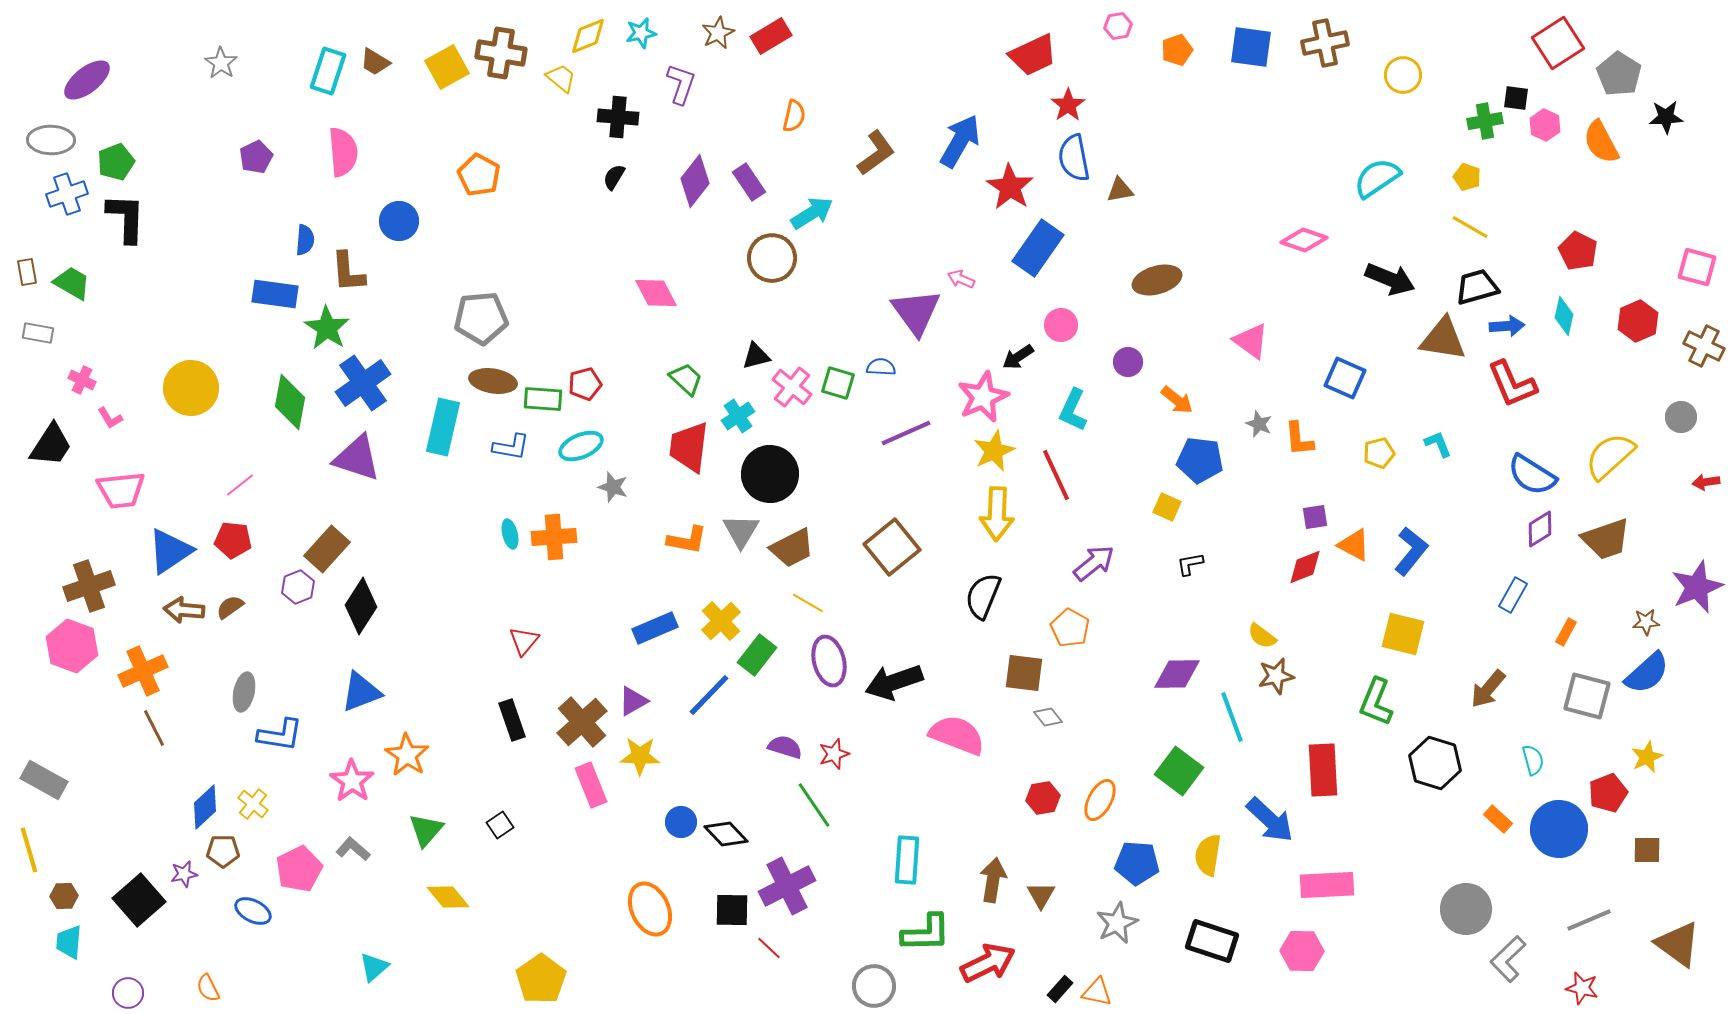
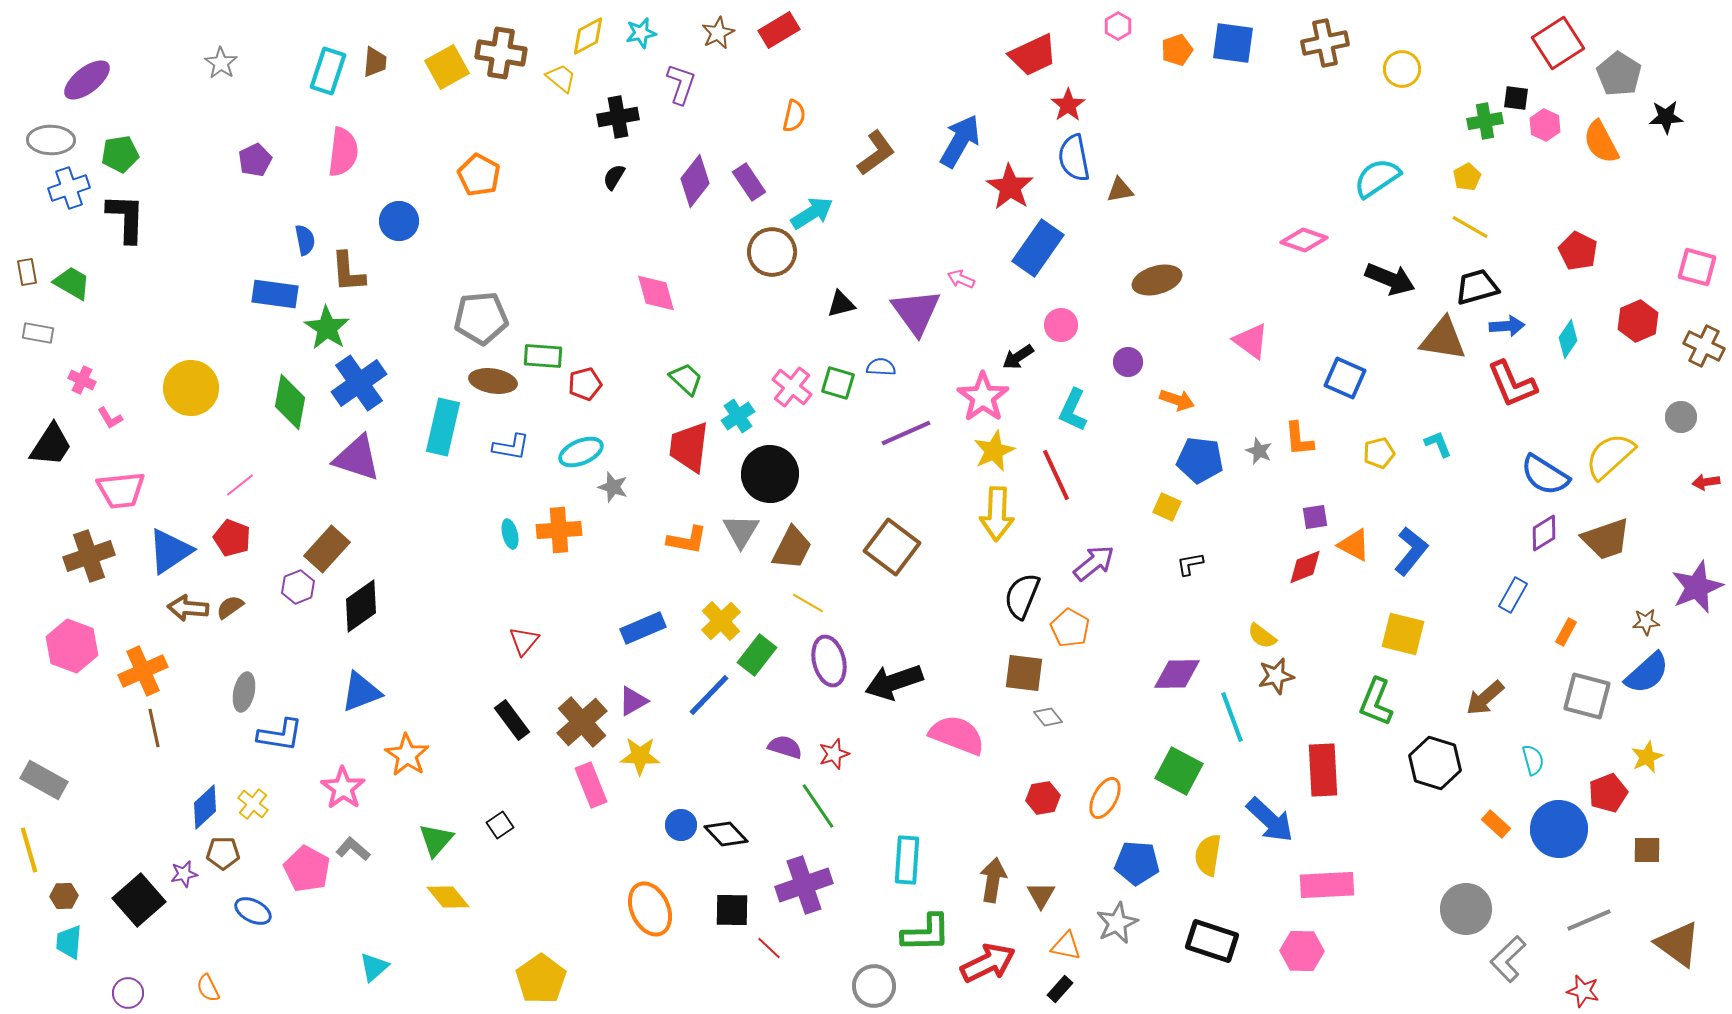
pink hexagon at (1118, 26): rotated 20 degrees counterclockwise
yellow diamond at (588, 36): rotated 6 degrees counterclockwise
red rectangle at (771, 36): moved 8 px right, 6 px up
blue square at (1251, 47): moved 18 px left, 4 px up
brown trapezoid at (375, 62): rotated 116 degrees counterclockwise
yellow circle at (1403, 75): moved 1 px left, 6 px up
black cross at (618, 117): rotated 15 degrees counterclockwise
pink semicircle at (343, 152): rotated 12 degrees clockwise
purple pentagon at (256, 157): moved 1 px left, 3 px down
green pentagon at (116, 162): moved 4 px right, 8 px up; rotated 12 degrees clockwise
yellow pentagon at (1467, 177): rotated 24 degrees clockwise
blue cross at (67, 194): moved 2 px right, 6 px up
blue semicircle at (305, 240): rotated 16 degrees counterclockwise
brown circle at (772, 258): moved 6 px up
pink diamond at (656, 293): rotated 12 degrees clockwise
cyan diamond at (1564, 316): moved 4 px right, 23 px down; rotated 21 degrees clockwise
black triangle at (756, 356): moved 85 px right, 52 px up
blue cross at (363, 383): moved 4 px left
pink star at (983, 397): rotated 12 degrees counterclockwise
green rectangle at (543, 399): moved 43 px up
orange arrow at (1177, 400): rotated 20 degrees counterclockwise
gray star at (1259, 424): moved 27 px down
cyan ellipse at (581, 446): moved 6 px down
blue semicircle at (1532, 475): moved 13 px right
purple diamond at (1540, 529): moved 4 px right, 4 px down
orange cross at (554, 537): moved 5 px right, 7 px up
red pentagon at (233, 540): moved 1 px left, 2 px up; rotated 15 degrees clockwise
brown square at (892, 547): rotated 14 degrees counterclockwise
brown trapezoid at (792, 548): rotated 36 degrees counterclockwise
brown cross at (89, 586): moved 30 px up
black semicircle at (983, 596): moved 39 px right
black diamond at (361, 606): rotated 22 degrees clockwise
brown arrow at (184, 610): moved 4 px right, 2 px up
blue rectangle at (655, 628): moved 12 px left
brown arrow at (1488, 689): moved 3 px left, 9 px down; rotated 9 degrees clockwise
black rectangle at (512, 720): rotated 18 degrees counterclockwise
brown line at (154, 728): rotated 15 degrees clockwise
green square at (1179, 771): rotated 9 degrees counterclockwise
pink star at (352, 781): moved 9 px left, 7 px down
orange ellipse at (1100, 800): moved 5 px right, 2 px up
green line at (814, 805): moved 4 px right, 1 px down
orange rectangle at (1498, 819): moved 2 px left, 5 px down
blue circle at (681, 822): moved 3 px down
green triangle at (426, 830): moved 10 px right, 10 px down
brown pentagon at (223, 851): moved 2 px down
pink pentagon at (299, 869): moved 8 px right; rotated 18 degrees counterclockwise
purple cross at (787, 886): moved 17 px right, 1 px up; rotated 8 degrees clockwise
red star at (1582, 988): moved 1 px right, 3 px down
orange triangle at (1097, 992): moved 31 px left, 46 px up
